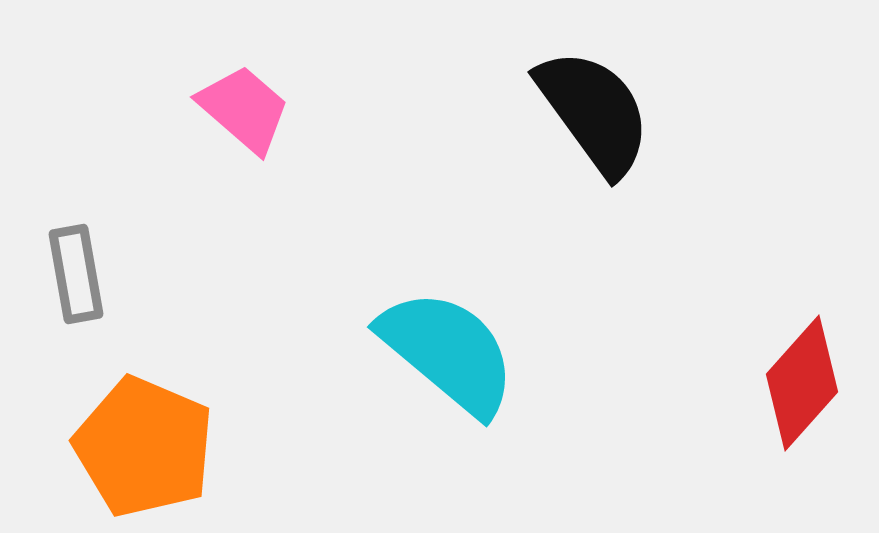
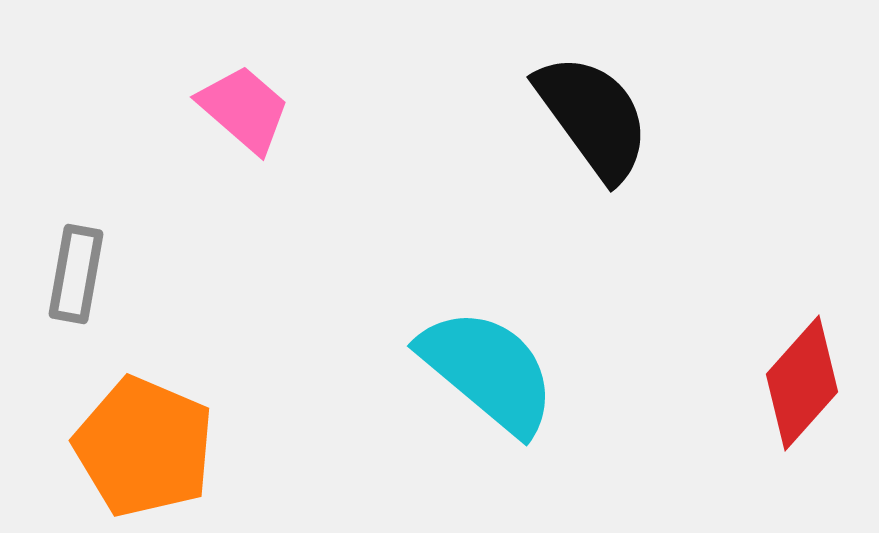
black semicircle: moved 1 px left, 5 px down
gray rectangle: rotated 20 degrees clockwise
cyan semicircle: moved 40 px right, 19 px down
